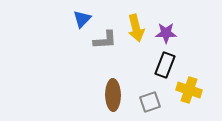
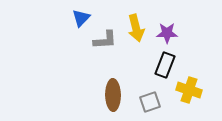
blue triangle: moved 1 px left, 1 px up
purple star: moved 1 px right
